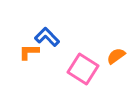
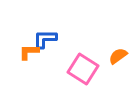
blue L-shape: moved 2 px left, 2 px down; rotated 45 degrees counterclockwise
orange semicircle: moved 2 px right
